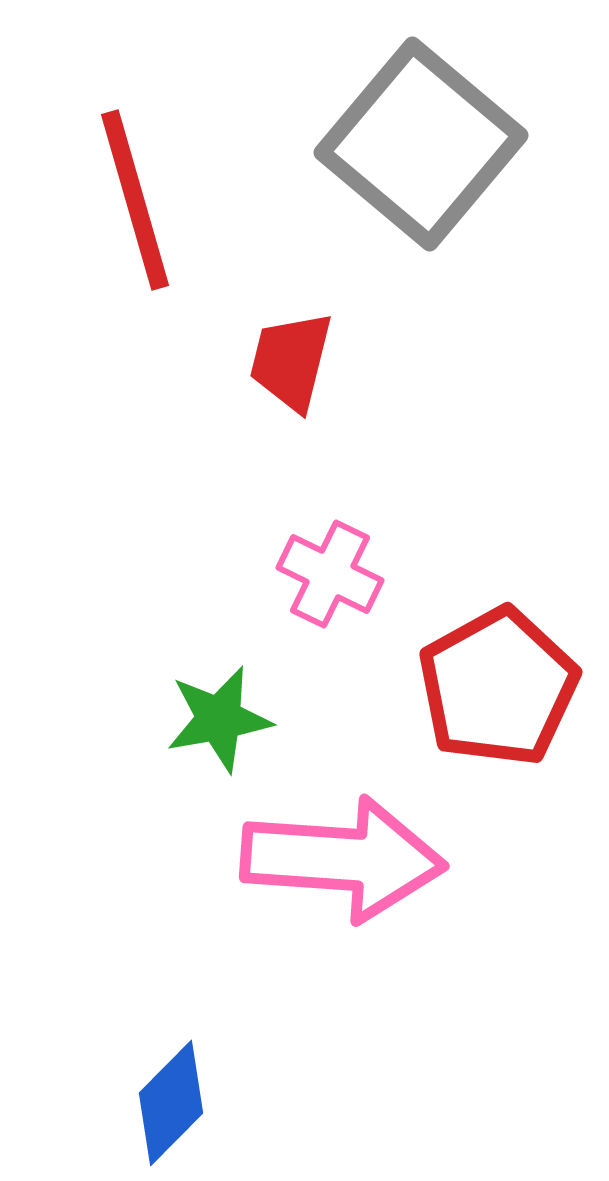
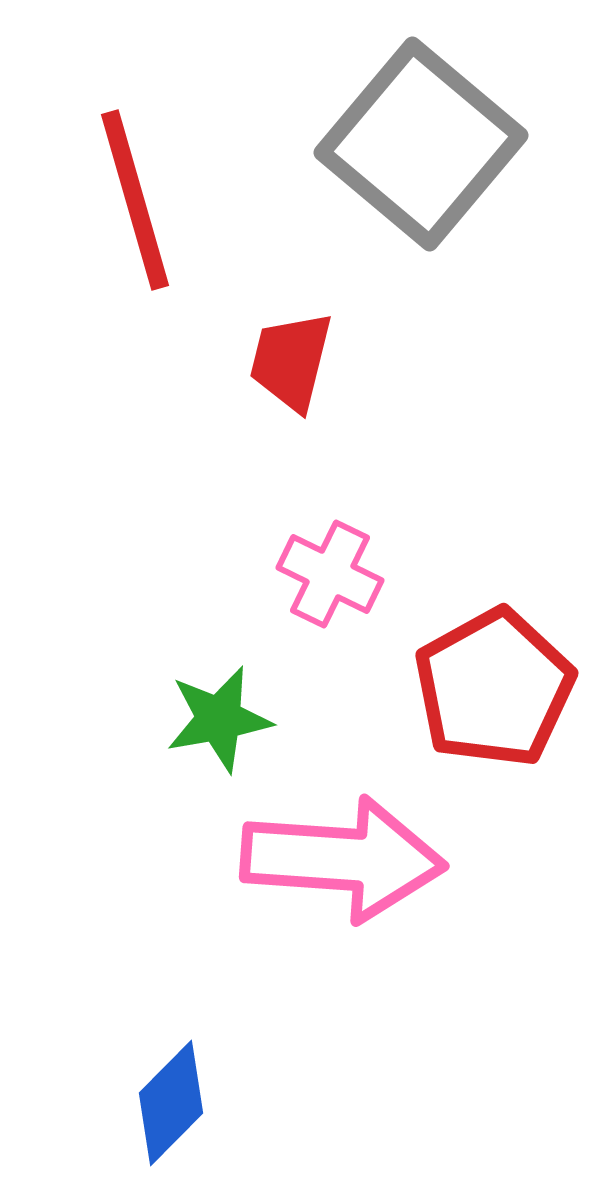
red pentagon: moved 4 px left, 1 px down
